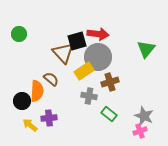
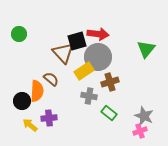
green rectangle: moved 1 px up
